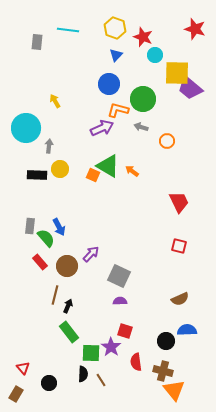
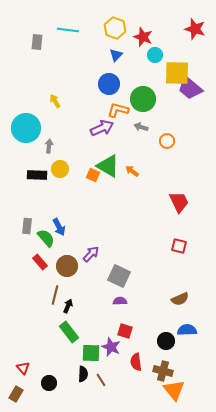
gray rectangle at (30, 226): moved 3 px left
purple star at (111, 347): rotated 12 degrees counterclockwise
